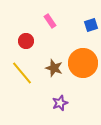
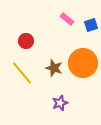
pink rectangle: moved 17 px right, 2 px up; rotated 16 degrees counterclockwise
